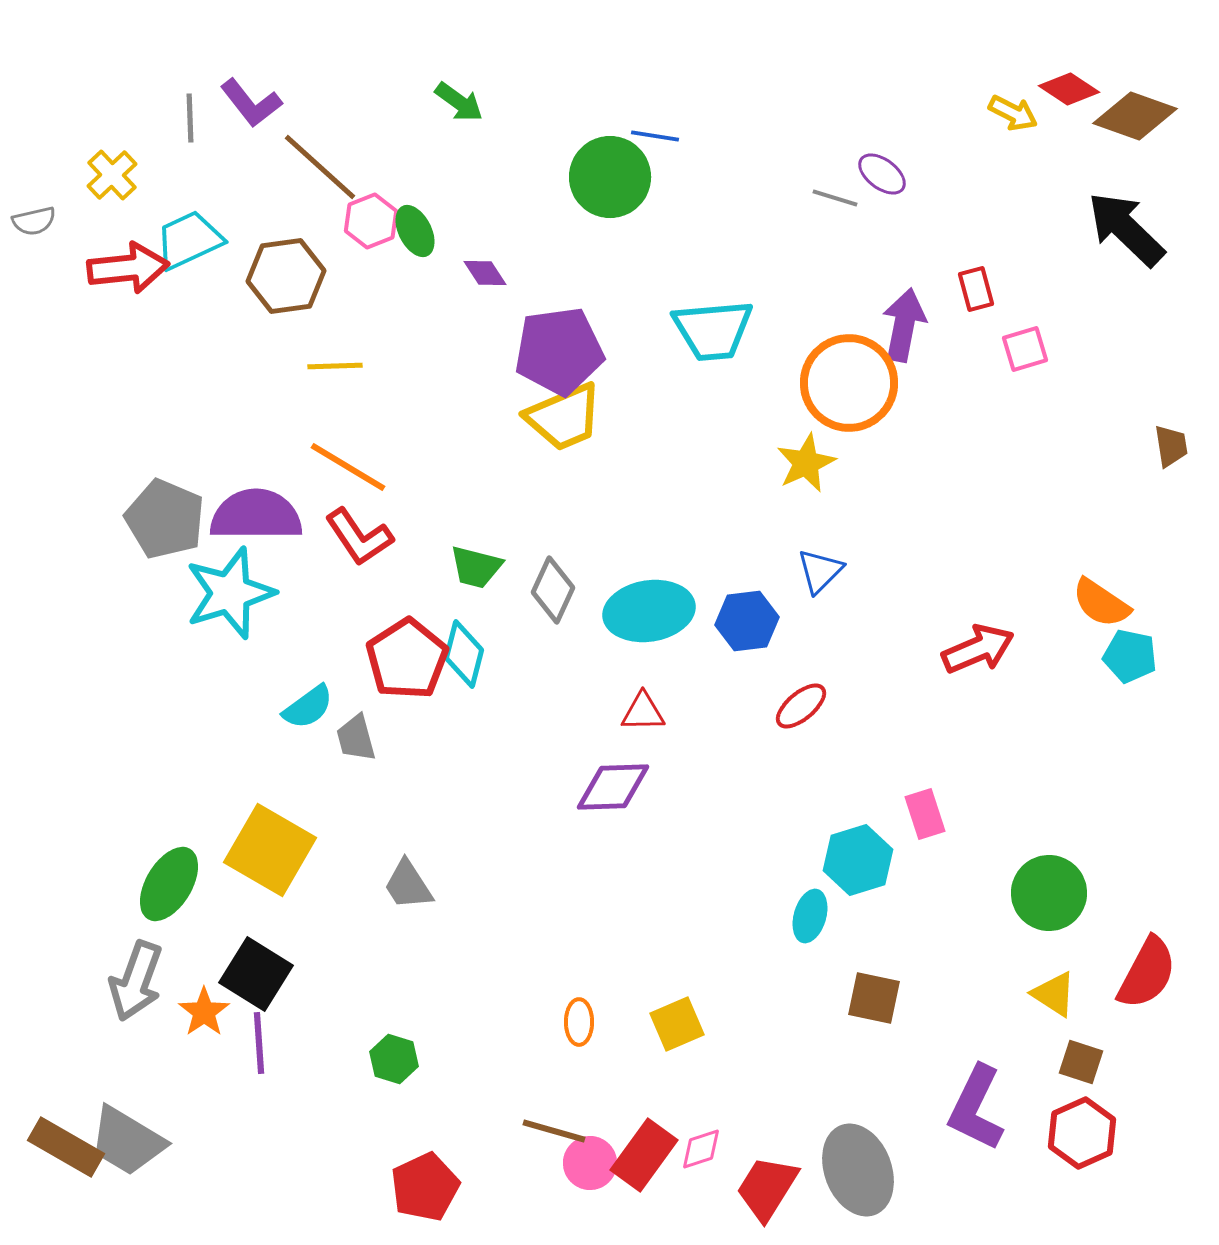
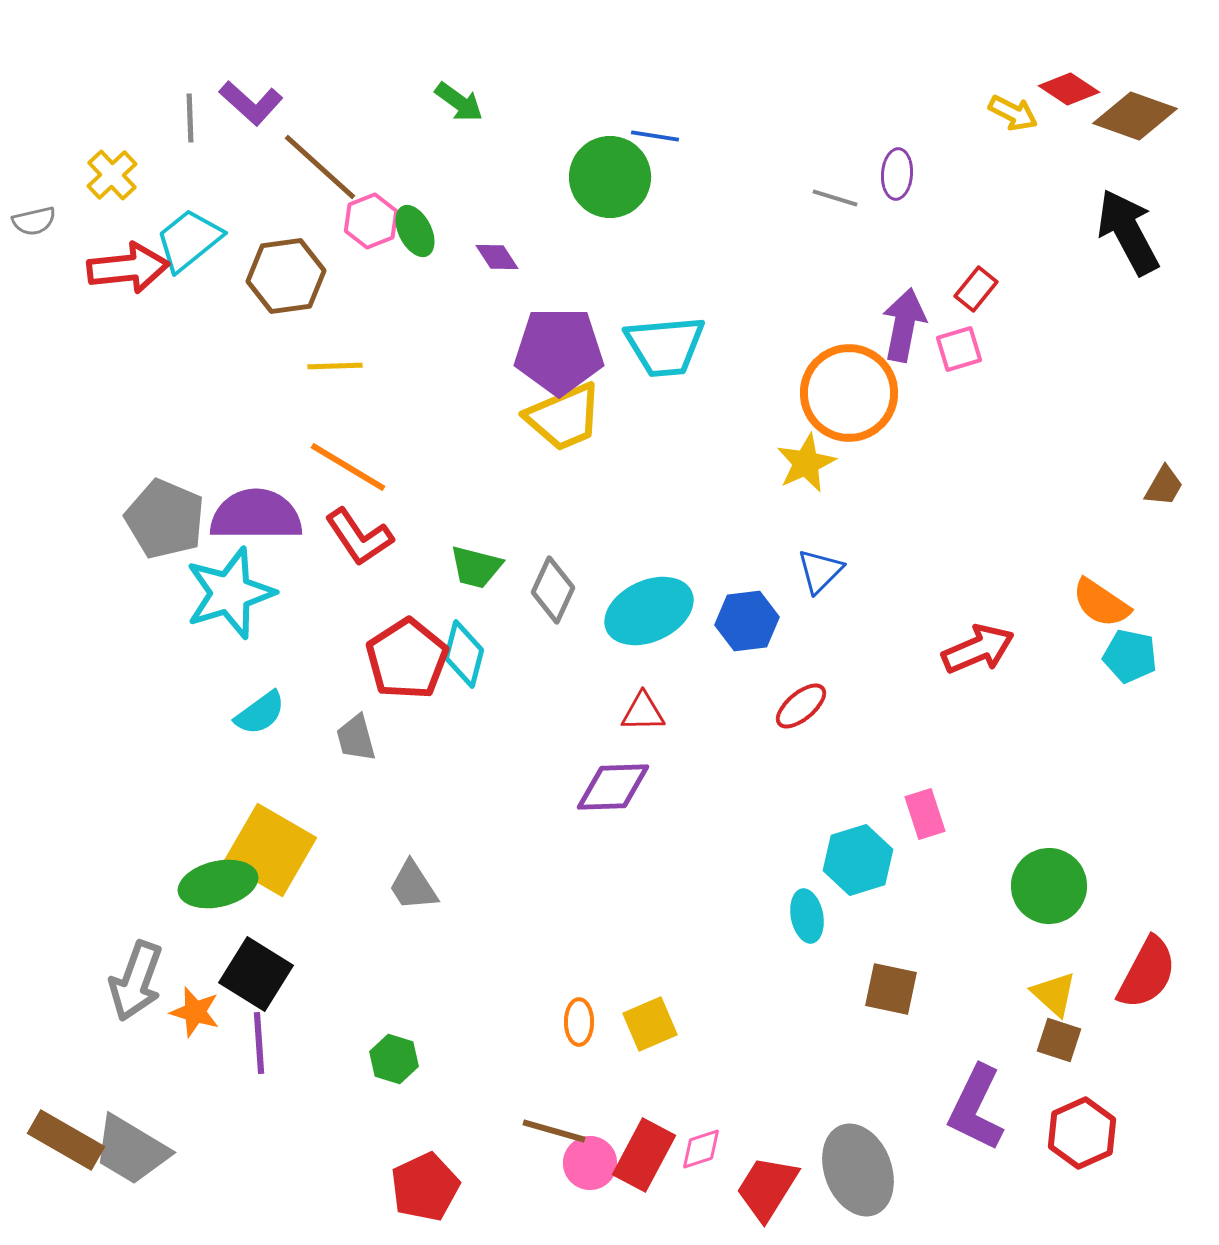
purple L-shape at (251, 103): rotated 10 degrees counterclockwise
purple ellipse at (882, 174): moved 15 px right; rotated 57 degrees clockwise
black arrow at (1126, 229): moved 2 px right, 3 px down; rotated 18 degrees clockwise
cyan trapezoid at (189, 240): rotated 14 degrees counterclockwise
purple diamond at (485, 273): moved 12 px right, 16 px up
red rectangle at (976, 289): rotated 54 degrees clockwise
cyan trapezoid at (713, 330): moved 48 px left, 16 px down
pink square at (1025, 349): moved 66 px left
purple pentagon at (559, 351): rotated 8 degrees clockwise
orange circle at (849, 383): moved 10 px down
brown trapezoid at (1171, 446): moved 7 px left, 40 px down; rotated 39 degrees clockwise
cyan ellipse at (649, 611): rotated 16 degrees counterclockwise
cyan semicircle at (308, 707): moved 48 px left, 6 px down
green ellipse at (169, 884): moved 49 px right; rotated 46 degrees clockwise
gray trapezoid at (408, 885): moved 5 px right, 1 px down
green circle at (1049, 893): moved 7 px up
cyan ellipse at (810, 916): moved 3 px left; rotated 27 degrees counterclockwise
yellow triangle at (1054, 994): rotated 9 degrees clockwise
brown square at (874, 998): moved 17 px right, 9 px up
orange star at (204, 1012): moved 9 px left; rotated 21 degrees counterclockwise
yellow square at (677, 1024): moved 27 px left
brown square at (1081, 1062): moved 22 px left, 22 px up
gray trapezoid at (127, 1141): moved 4 px right, 9 px down
brown rectangle at (66, 1147): moved 7 px up
red rectangle at (644, 1155): rotated 8 degrees counterclockwise
